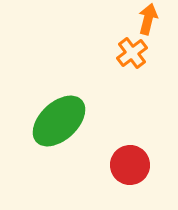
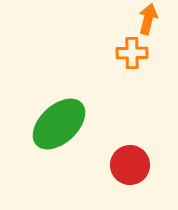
orange cross: rotated 36 degrees clockwise
green ellipse: moved 3 px down
